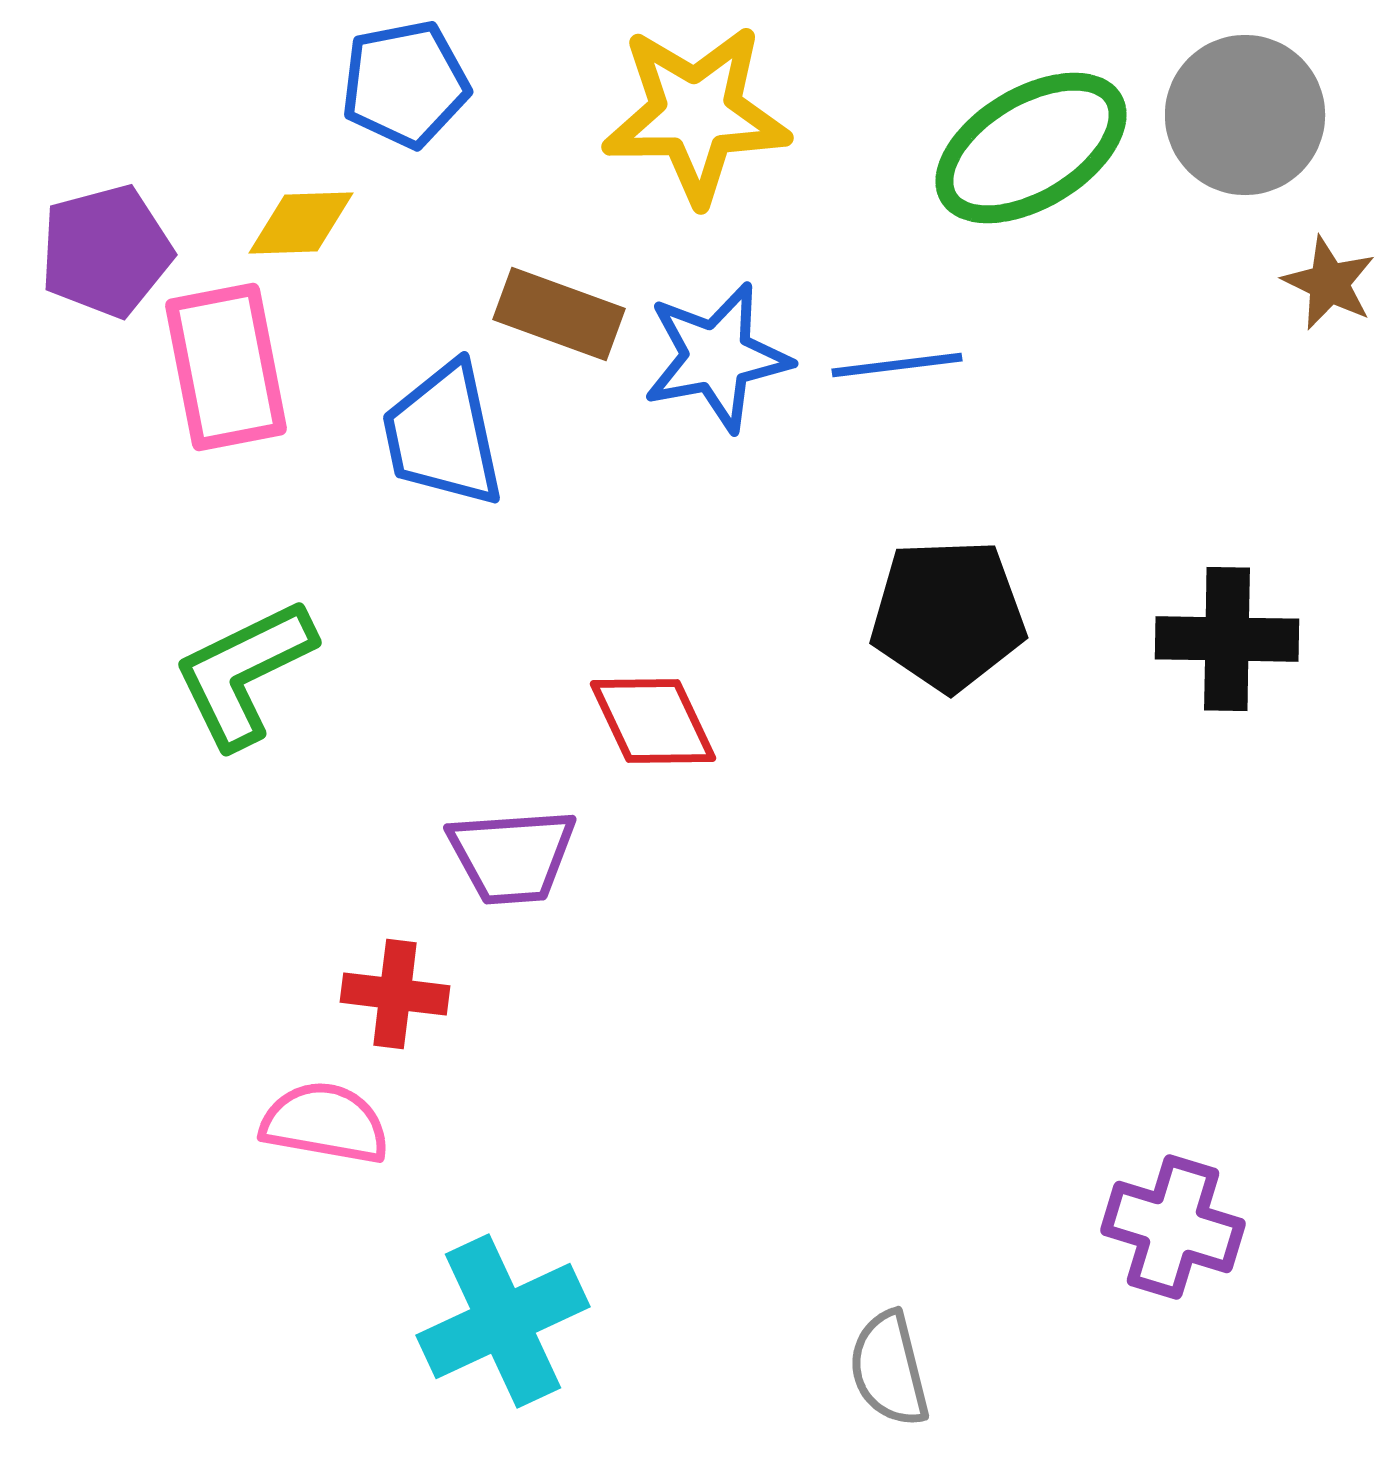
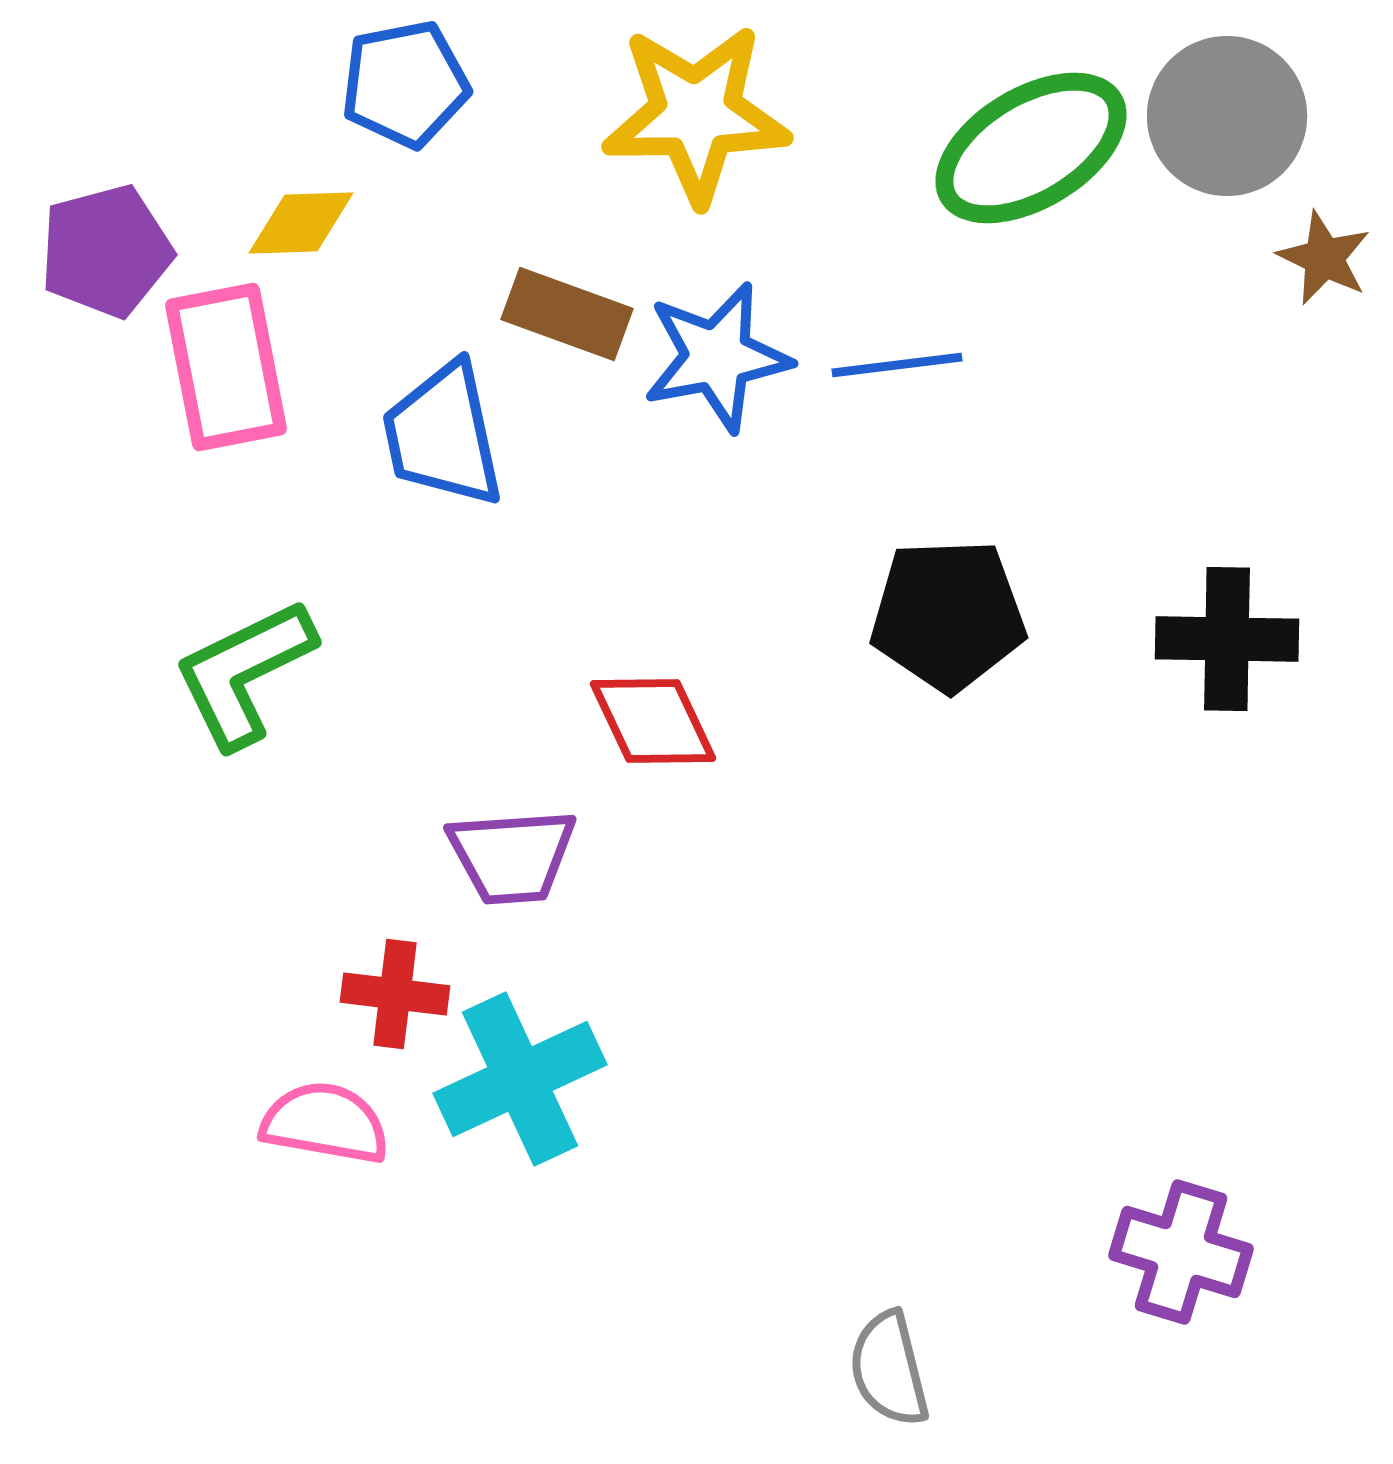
gray circle: moved 18 px left, 1 px down
brown star: moved 5 px left, 25 px up
brown rectangle: moved 8 px right
purple cross: moved 8 px right, 25 px down
cyan cross: moved 17 px right, 242 px up
